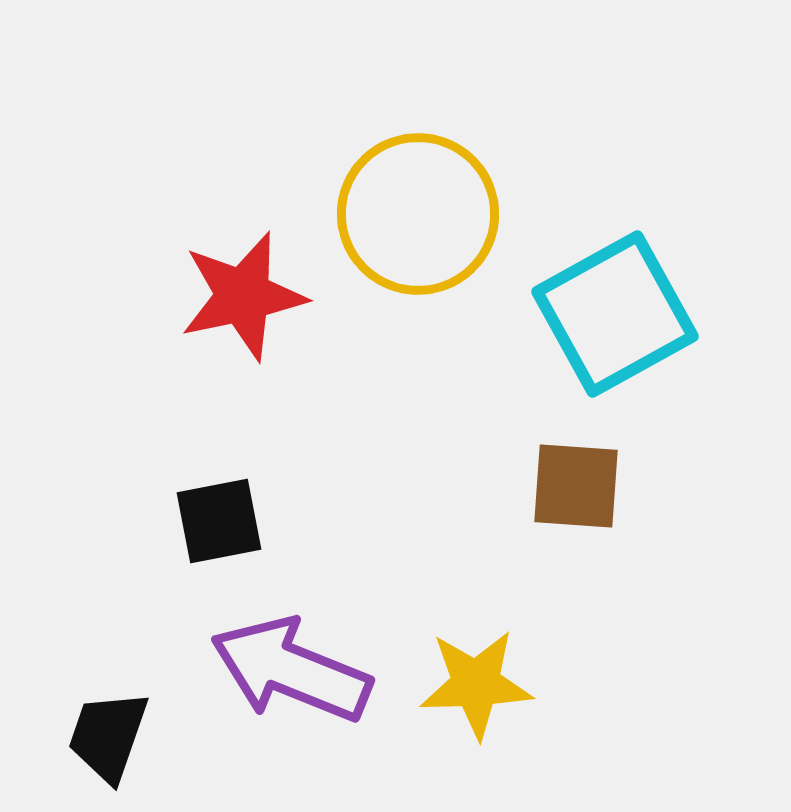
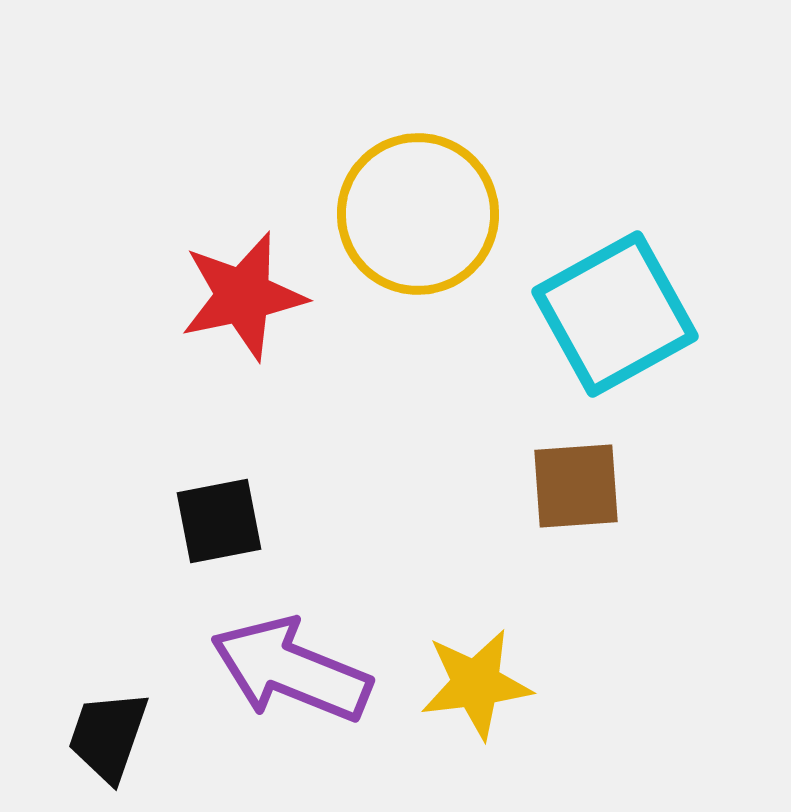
brown square: rotated 8 degrees counterclockwise
yellow star: rotated 5 degrees counterclockwise
